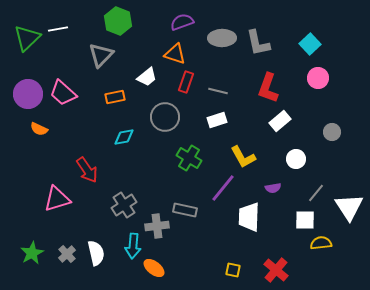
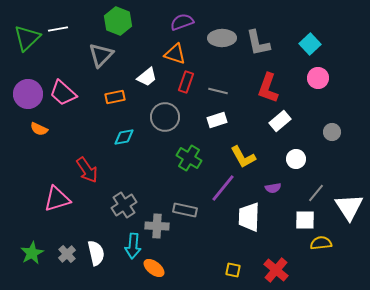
gray cross at (157, 226): rotated 10 degrees clockwise
